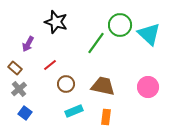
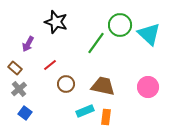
cyan rectangle: moved 11 px right
